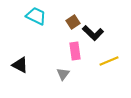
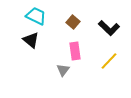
brown square: rotated 16 degrees counterclockwise
black L-shape: moved 16 px right, 5 px up
yellow line: rotated 24 degrees counterclockwise
black triangle: moved 11 px right, 25 px up; rotated 12 degrees clockwise
gray triangle: moved 4 px up
